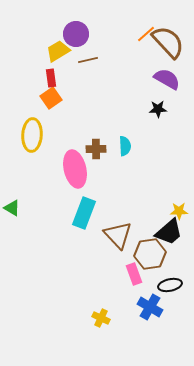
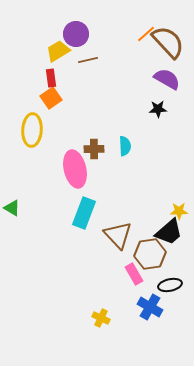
yellow ellipse: moved 5 px up
brown cross: moved 2 px left
pink rectangle: rotated 10 degrees counterclockwise
